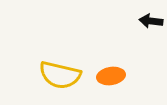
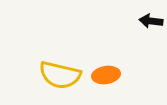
orange ellipse: moved 5 px left, 1 px up
